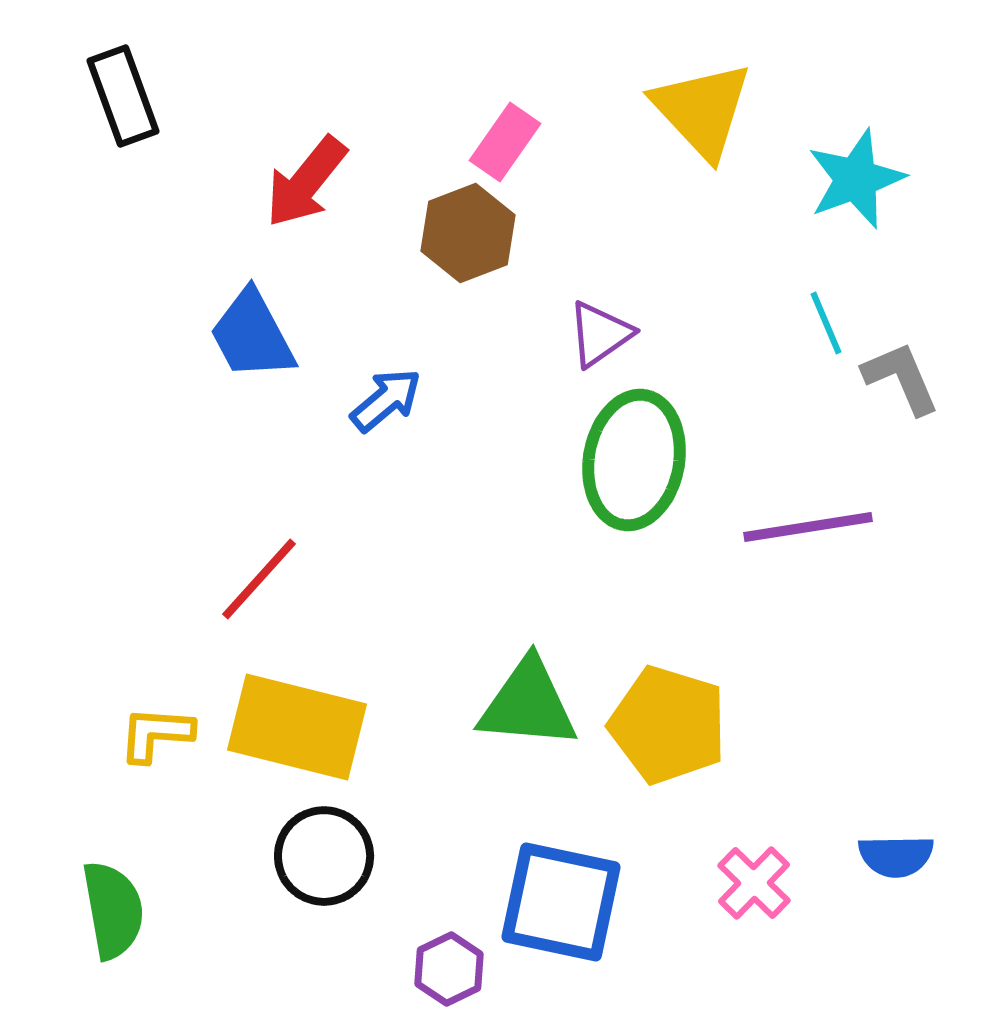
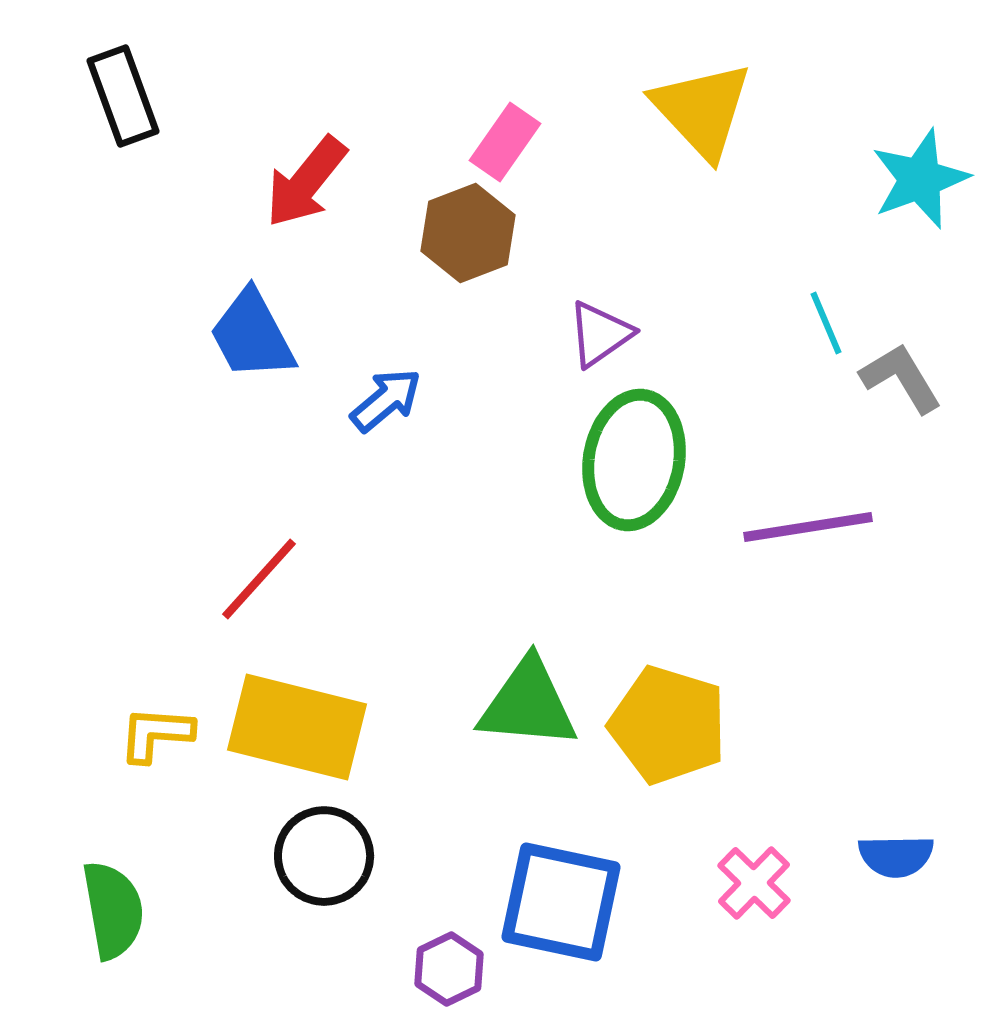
cyan star: moved 64 px right
gray L-shape: rotated 8 degrees counterclockwise
